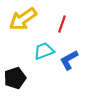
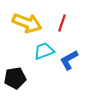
yellow arrow: moved 4 px right, 4 px down; rotated 124 degrees counterclockwise
red line: moved 1 px up
black pentagon: rotated 10 degrees clockwise
